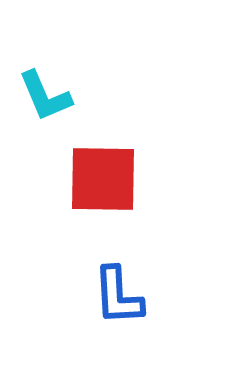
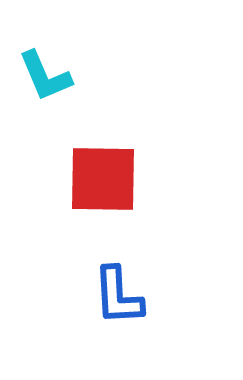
cyan L-shape: moved 20 px up
